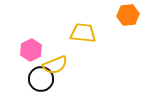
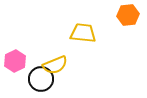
pink hexagon: moved 16 px left, 11 px down
